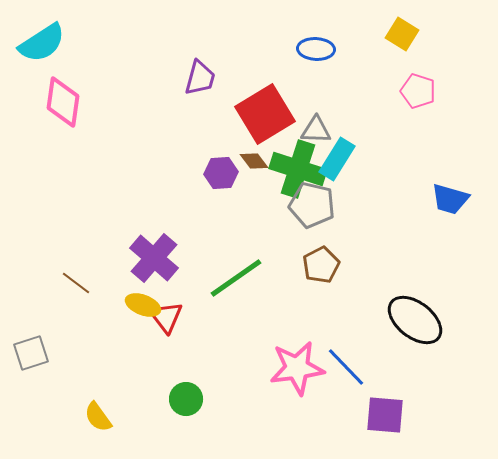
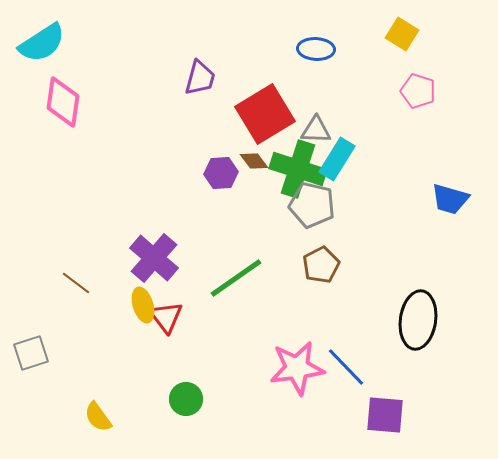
yellow ellipse: rotated 52 degrees clockwise
black ellipse: moved 3 px right; rotated 60 degrees clockwise
